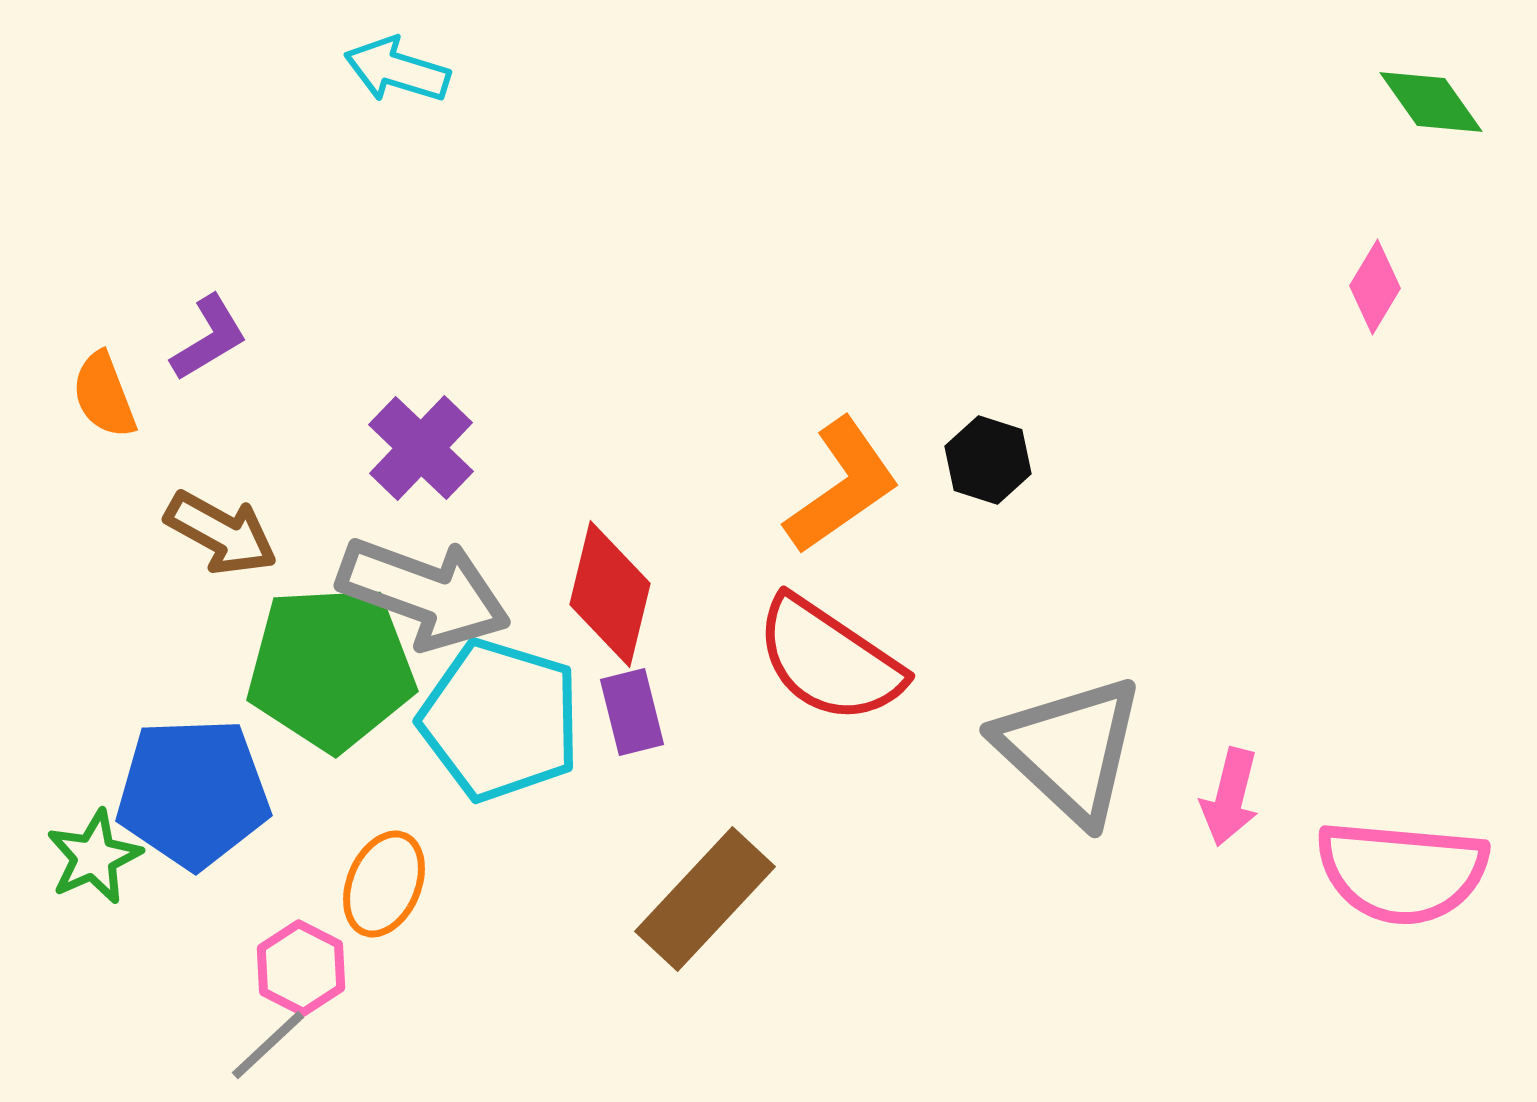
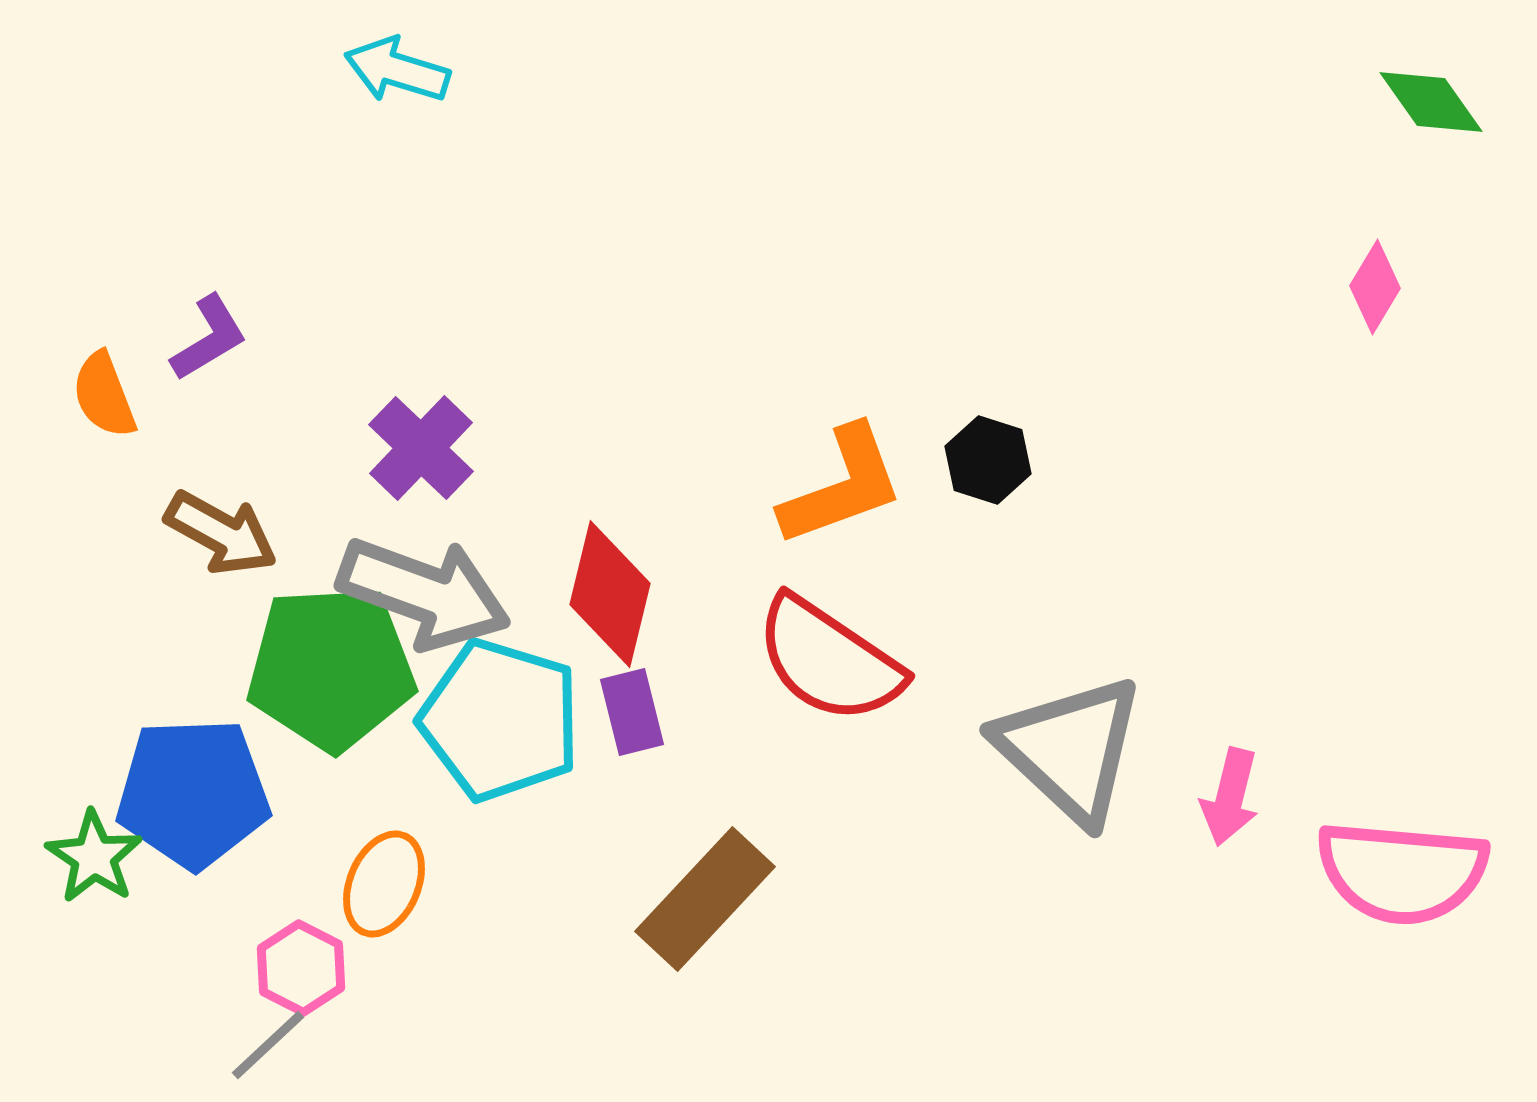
orange L-shape: rotated 15 degrees clockwise
green star: rotated 14 degrees counterclockwise
